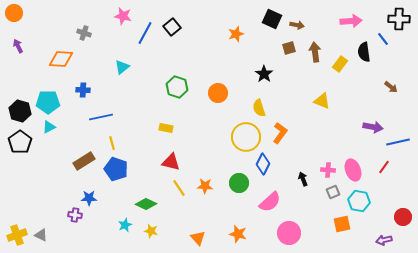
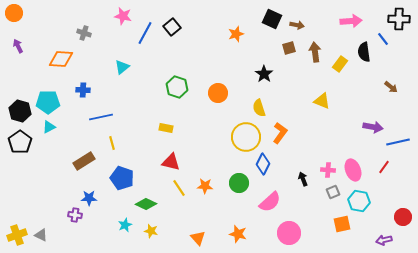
blue pentagon at (116, 169): moved 6 px right, 9 px down
